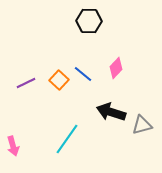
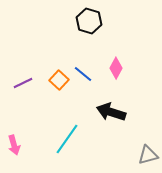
black hexagon: rotated 15 degrees clockwise
pink diamond: rotated 15 degrees counterclockwise
purple line: moved 3 px left
gray triangle: moved 6 px right, 30 px down
pink arrow: moved 1 px right, 1 px up
